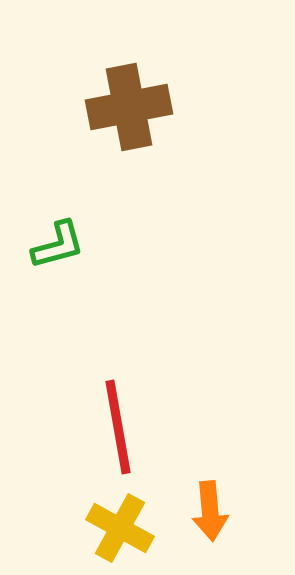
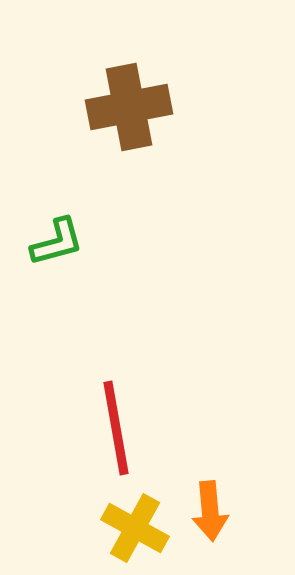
green L-shape: moved 1 px left, 3 px up
red line: moved 2 px left, 1 px down
yellow cross: moved 15 px right
